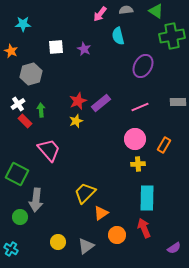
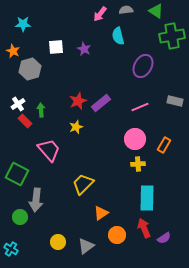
orange star: moved 2 px right
gray hexagon: moved 1 px left, 5 px up
gray rectangle: moved 3 px left, 1 px up; rotated 14 degrees clockwise
yellow star: moved 6 px down
yellow trapezoid: moved 2 px left, 9 px up
purple semicircle: moved 10 px left, 10 px up
